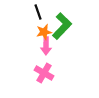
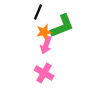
black line: rotated 42 degrees clockwise
green L-shape: rotated 24 degrees clockwise
pink arrow: moved 1 px up; rotated 18 degrees clockwise
